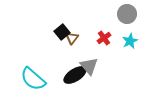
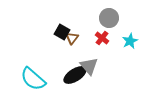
gray circle: moved 18 px left, 4 px down
black square: rotated 21 degrees counterclockwise
red cross: moved 2 px left; rotated 16 degrees counterclockwise
